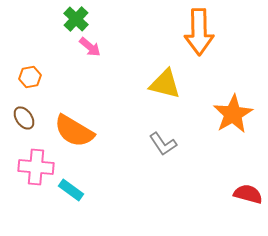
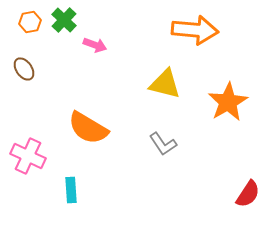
green cross: moved 12 px left, 1 px down
orange arrow: moved 4 px left, 2 px up; rotated 84 degrees counterclockwise
pink arrow: moved 5 px right, 2 px up; rotated 20 degrees counterclockwise
orange hexagon: moved 55 px up
orange star: moved 5 px left, 12 px up
brown ellipse: moved 49 px up
orange semicircle: moved 14 px right, 3 px up
pink cross: moved 8 px left, 11 px up; rotated 20 degrees clockwise
cyan rectangle: rotated 50 degrees clockwise
red semicircle: rotated 108 degrees clockwise
